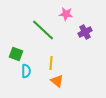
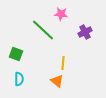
pink star: moved 5 px left
yellow line: moved 12 px right
cyan semicircle: moved 7 px left, 8 px down
